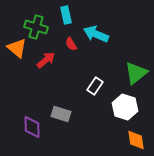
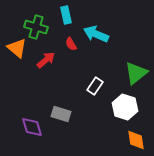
purple diamond: rotated 15 degrees counterclockwise
